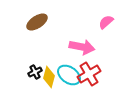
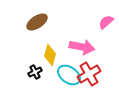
yellow diamond: moved 1 px right, 22 px up
